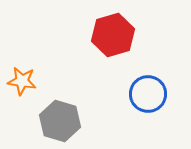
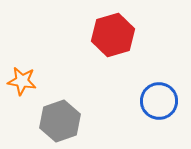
blue circle: moved 11 px right, 7 px down
gray hexagon: rotated 24 degrees clockwise
